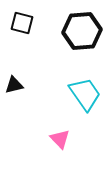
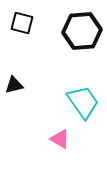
cyan trapezoid: moved 2 px left, 8 px down
pink triangle: rotated 15 degrees counterclockwise
